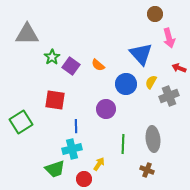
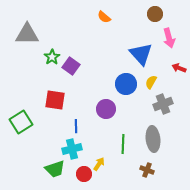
orange semicircle: moved 6 px right, 48 px up
gray cross: moved 6 px left, 8 px down
red circle: moved 5 px up
